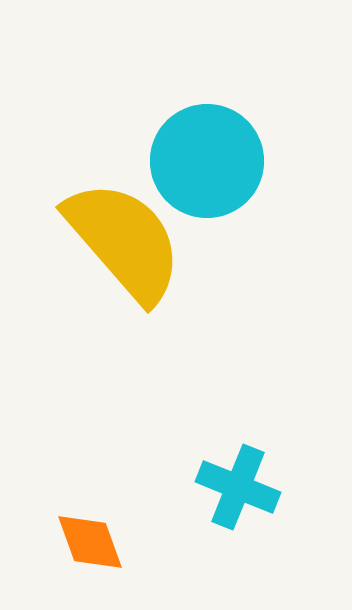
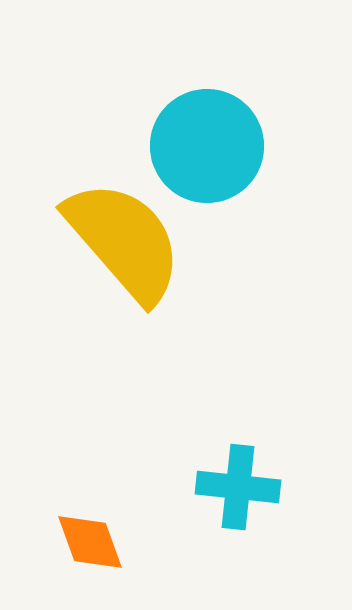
cyan circle: moved 15 px up
cyan cross: rotated 16 degrees counterclockwise
